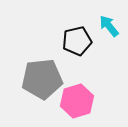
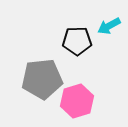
cyan arrow: rotated 80 degrees counterclockwise
black pentagon: rotated 12 degrees clockwise
